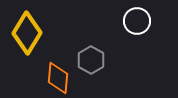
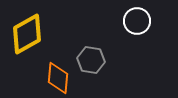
yellow diamond: moved 1 px down; rotated 30 degrees clockwise
gray hexagon: rotated 20 degrees counterclockwise
